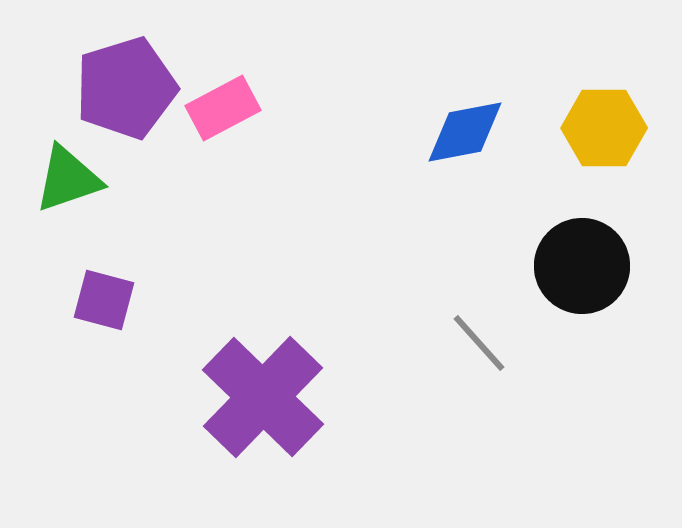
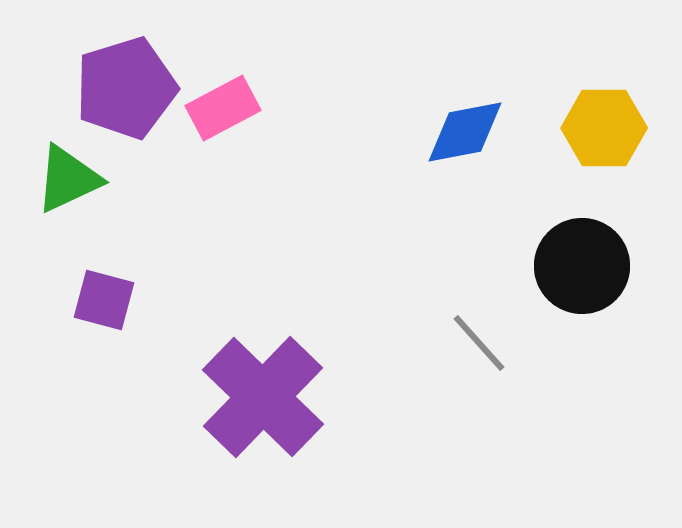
green triangle: rotated 6 degrees counterclockwise
